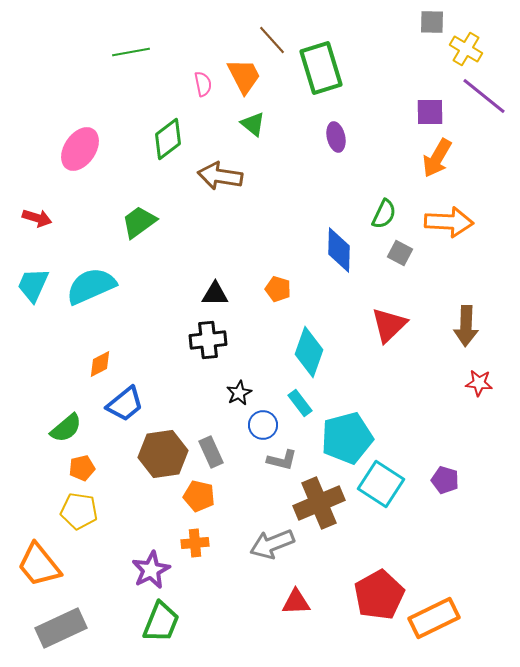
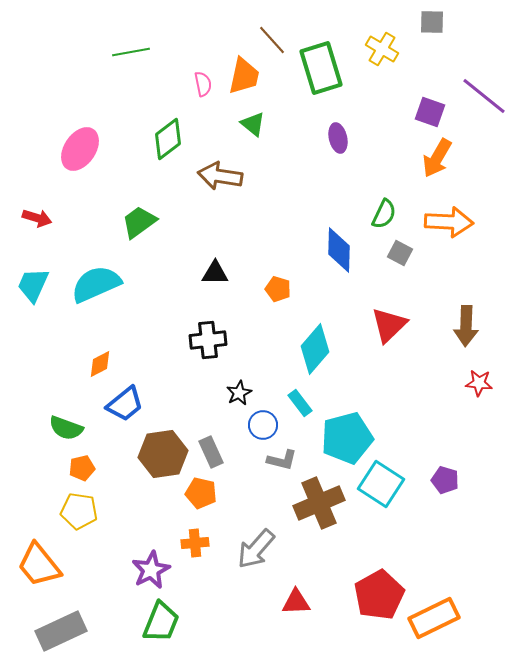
yellow cross at (466, 49): moved 84 px left
orange trapezoid at (244, 76): rotated 39 degrees clockwise
purple square at (430, 112): rotated 20 degrees clockwise
purple ellipse at (336, 137): moved 2 px right, 1 px down
cyan semicircle at (91, 286): moved 5 px right, 2 px up
black triangle at (215, 294): moved 21 px up
cyan diamond at (309, 352): moved 6 px right, 3 px up; rotated 21 degrees clockwise
green semicircle at (66, 428): rotated 60 degrees clockwise
orange pentagon at (199, 496): moved 2 px right, 3 px up
gray arrow at (272, 544): moved 16 px left, 5 px down; rotated 27 degrees counterclockwise
gray rectangle at (61, 628): moved 3 px down
